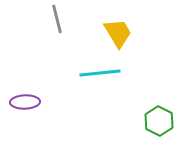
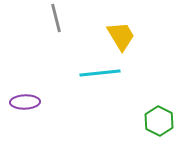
gray line: moved 1 px left, 1 px up
yellow trapezoid: moved 3 px right, 3 px down
